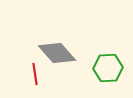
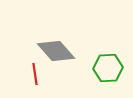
gray diamond: moved 1 px left, 2 px up
